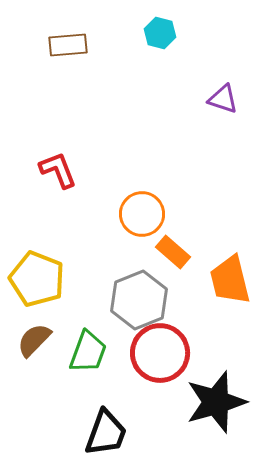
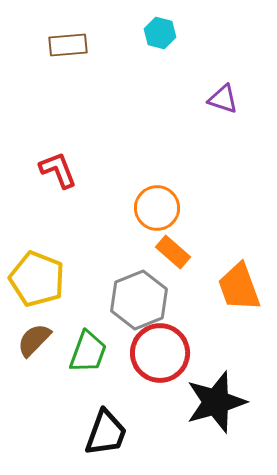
orange circle: moved 15 px right, 6 px up
orange trapezoid: moved 9 px right, 7 px down; rotated 6 degrees counterclockwise
